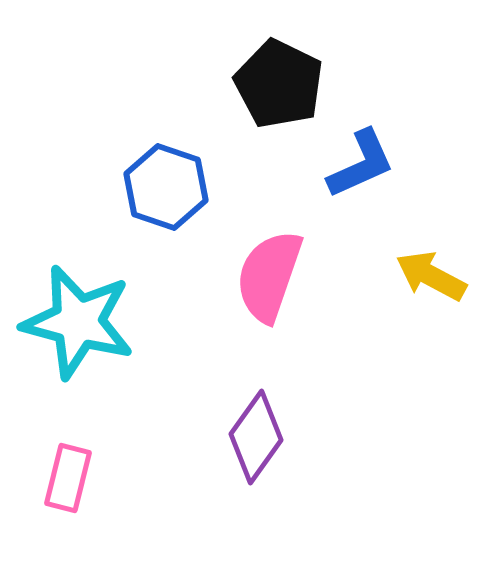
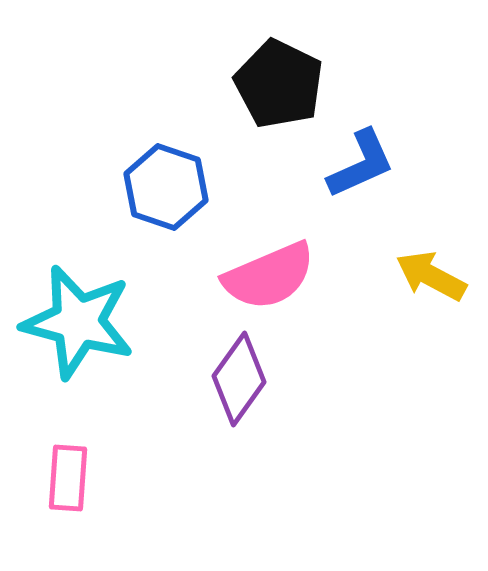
pink semicircle: rotated 132 degrees counterclockwise
purple diamond: moved 17 px left, 58 px up
pink rectangle: rotated 10 degrees counterclockwise
